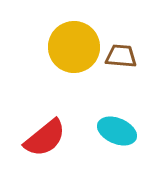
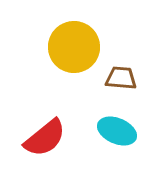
brown trapezoid: moved 22 px down
